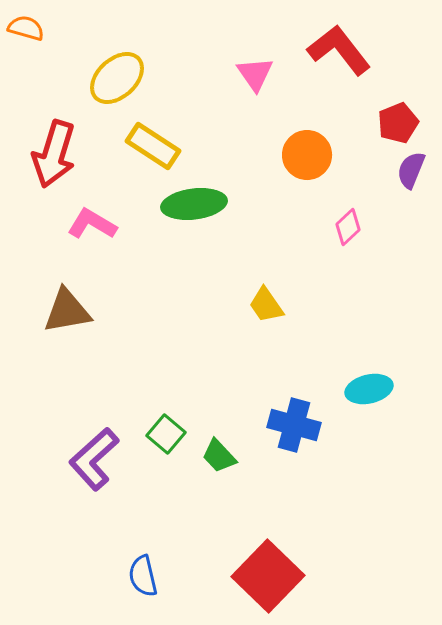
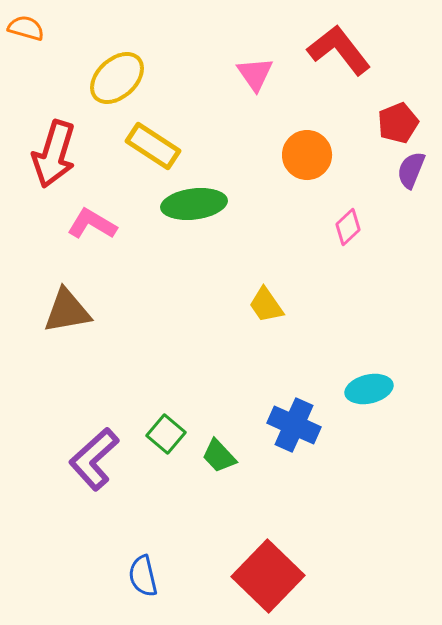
blue cross: rotated 9 degrees clockwise
